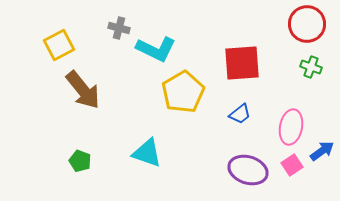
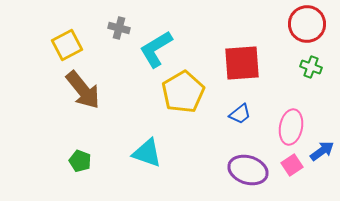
yellow square: moved 8 px right
cyan L-shape: rotated 123 degrees clockwise
